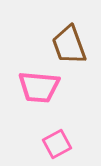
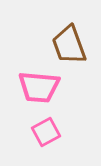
pink square: moved 11 px left, 12 px up
